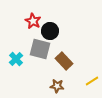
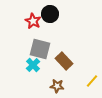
black circle: moved 17 px up
cyan cross: moved 17 px right, 6 px down
yellow line: rotated 16 degrees counterclockwise
